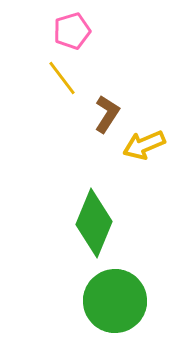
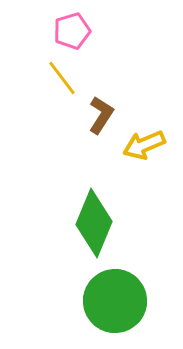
brown L-shape: moved 6 px left, 1 px down
